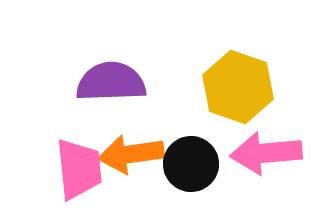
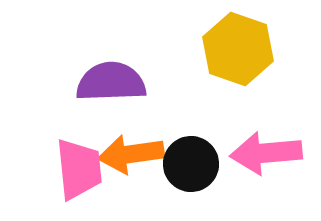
yellow hexagon: moved 38 px up
